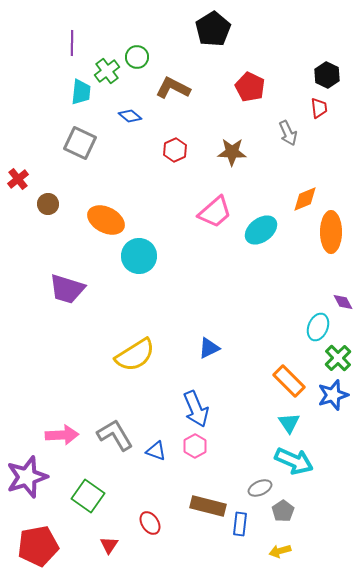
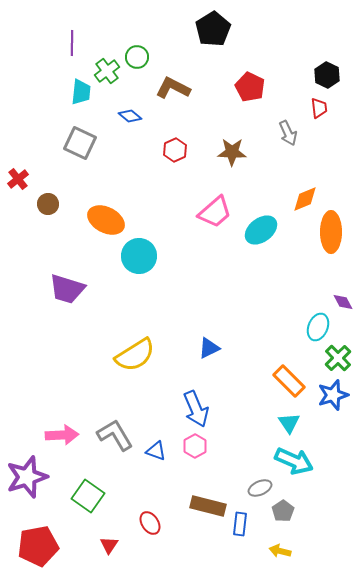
yellow arrow at (280, 551): rotated 30 degrees clockwise
